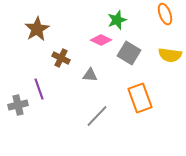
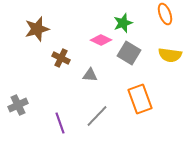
green star: moved 6 px right, 3 px down
brown star: rotated 15 degrees clockwise
purple line: moved 21 px right, 34 px down
orange rectangle: moved 1 px down
gray cross: rotated 12 degrees counterclockwise
